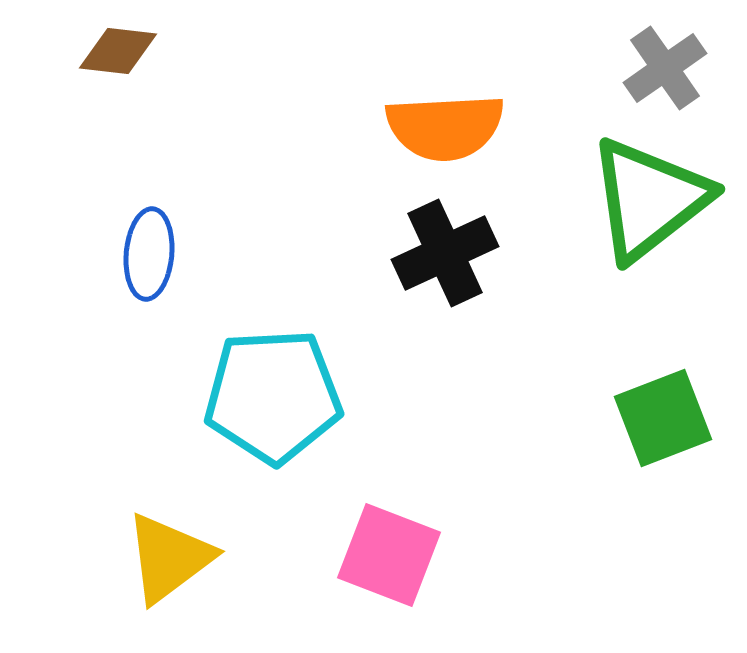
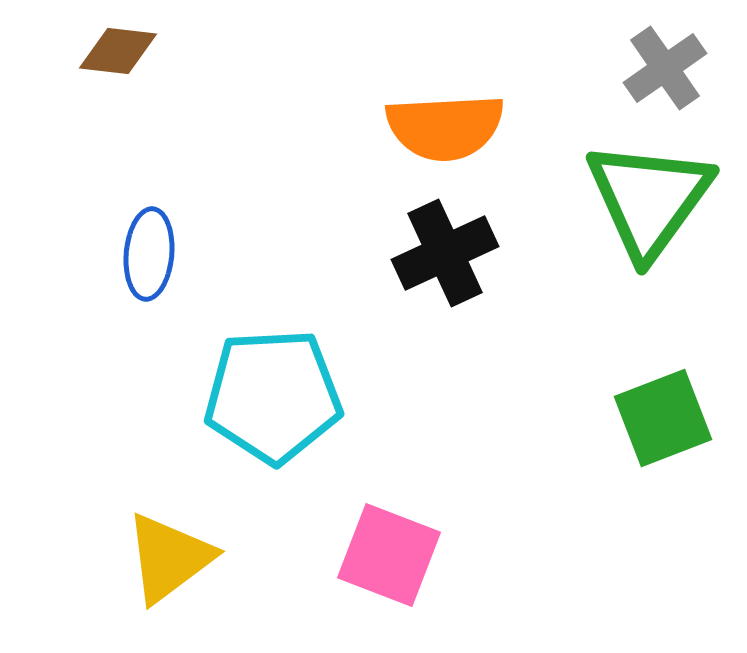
green triangle: rotated 16 degrees counterclockwise
